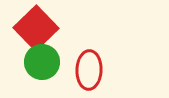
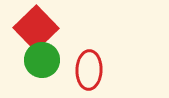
green circle: moved 2 px up
